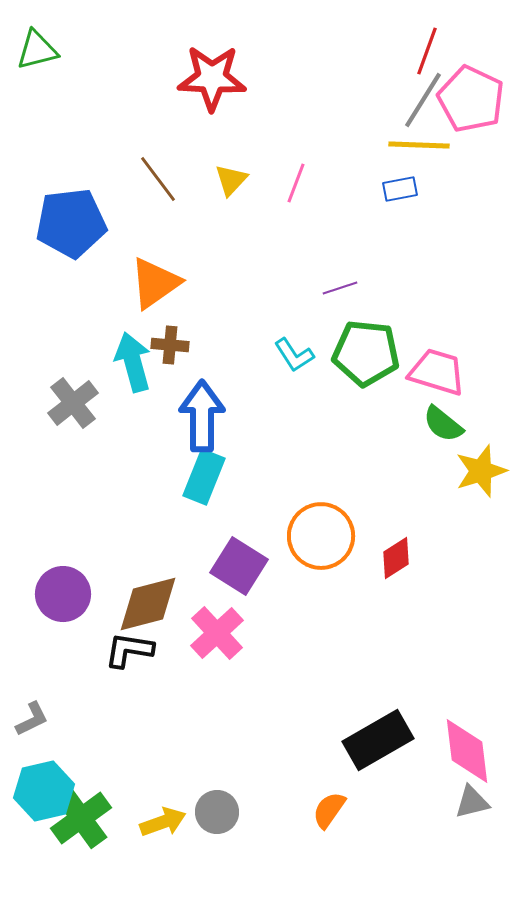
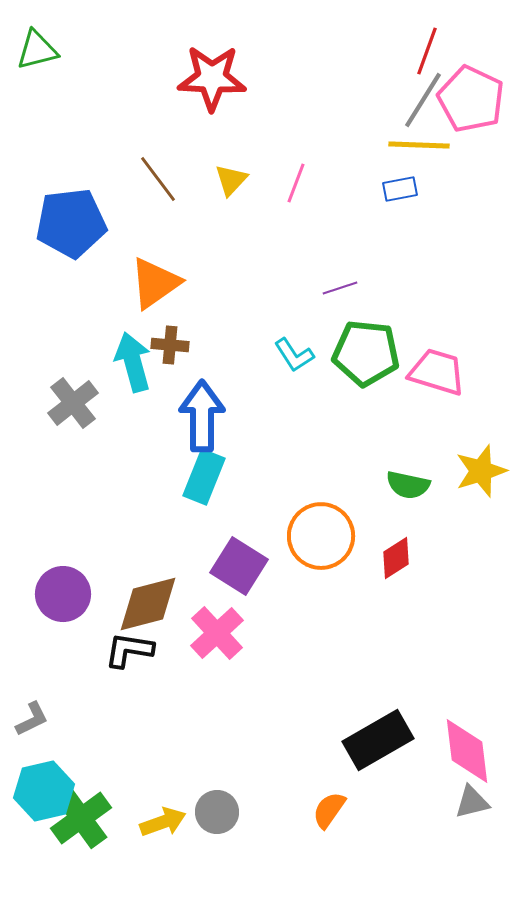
green semicircle: moved 35 px left, 61 px down; rotated 27 degrees counterclockwise
